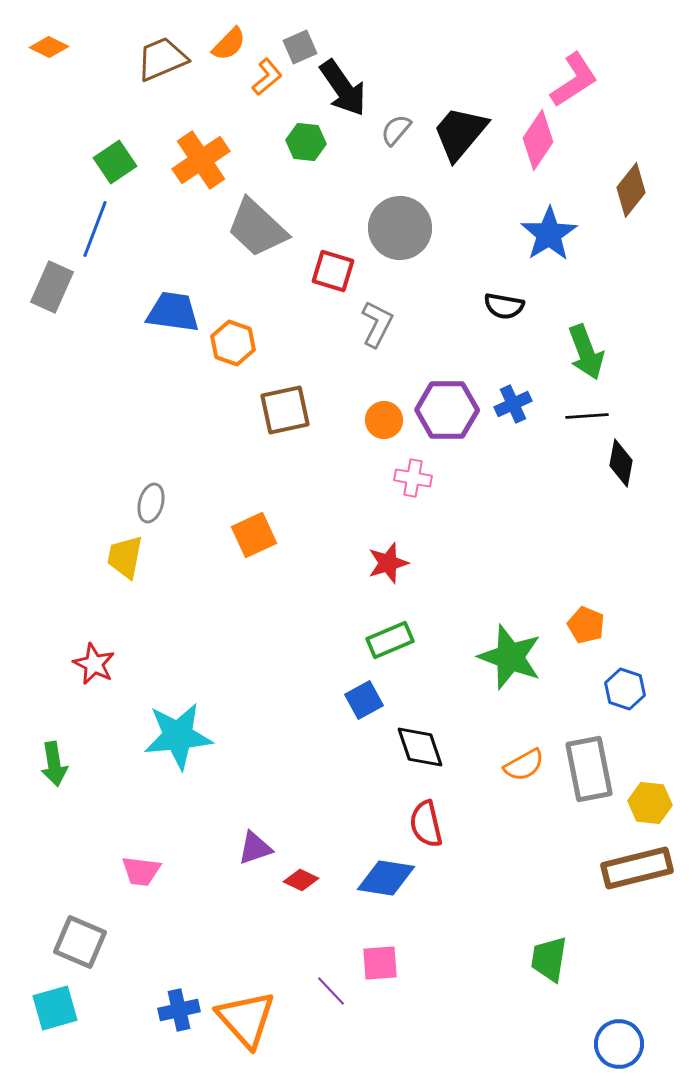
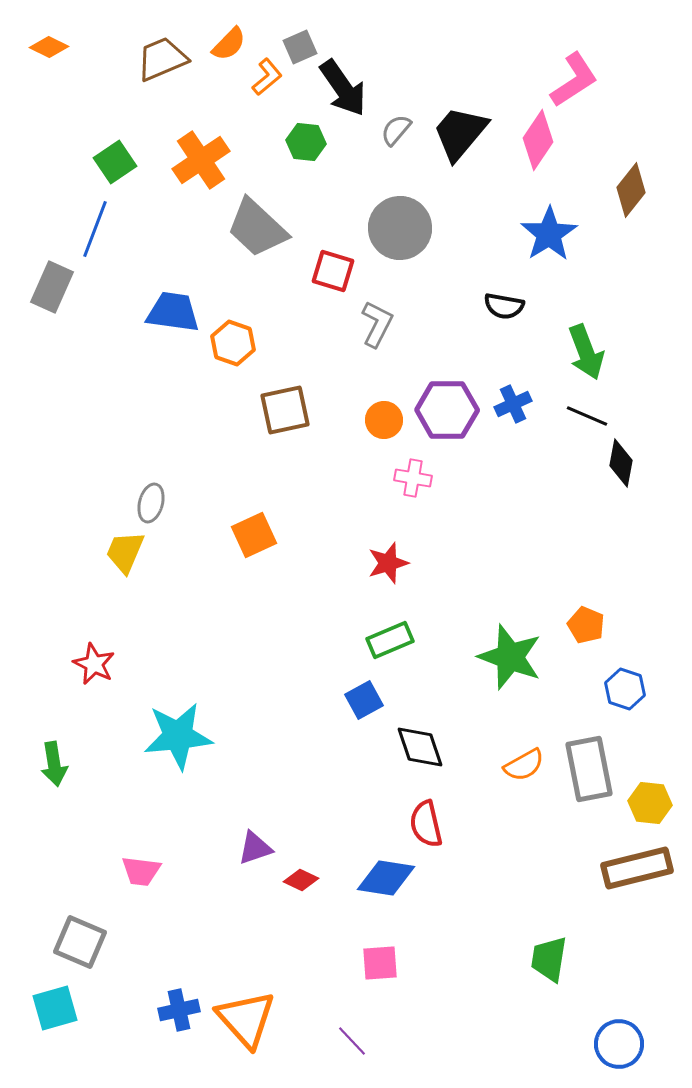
black line at (587, 416): rotated 27 degrees clockwise
yellow trapezoid at (125, 557): moved 5 px up; rotated 12 degrees clockwise
purple line at (331, 991): moved 21 px right, 50 px down
